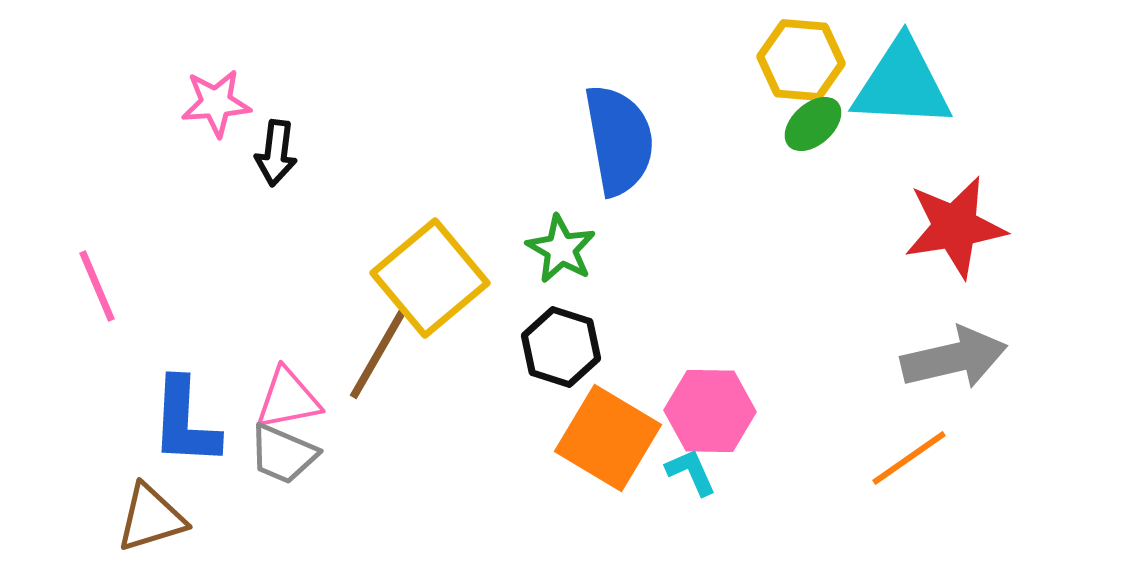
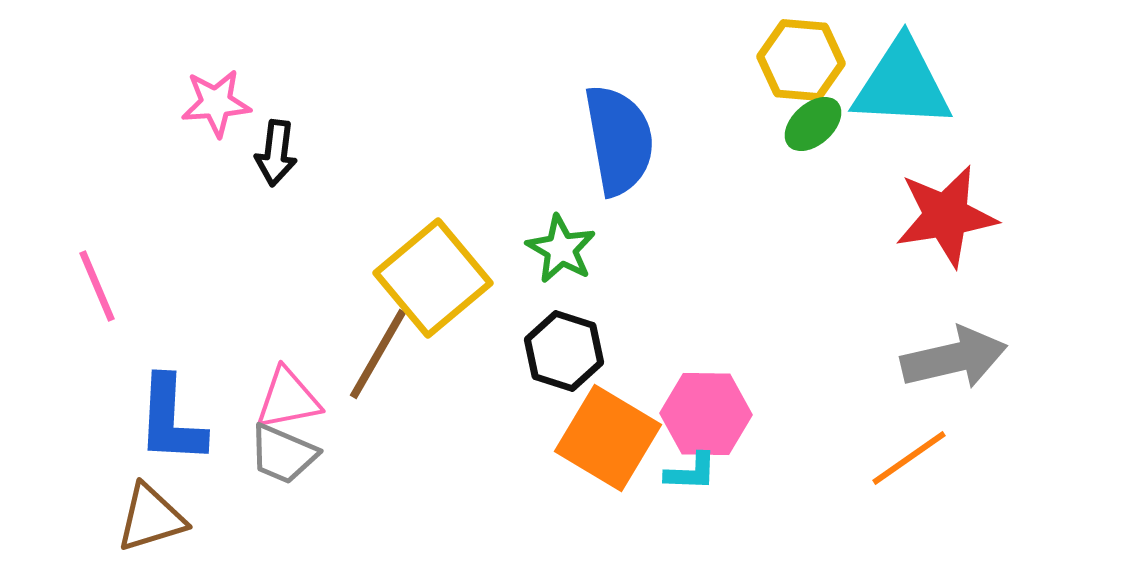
red star: moved 9 px left, 11 px up
yellow square: moved 3 px right
black hexagon: moved 3 px right, 4 px down
pink hexagon: moved 4 px left, 3 px down
blue L-shape: moved 14 px left, 2 px up
cyan L-shape: rotated 116 degrees clockwise
